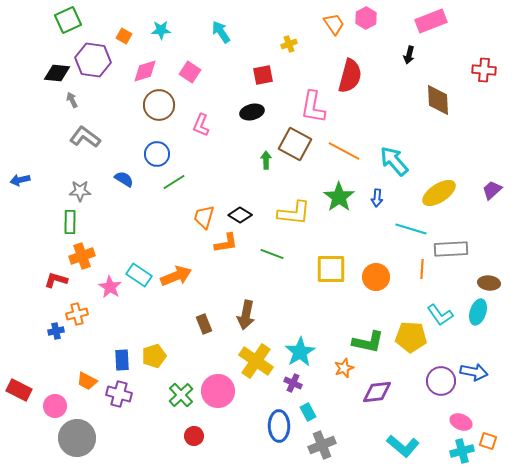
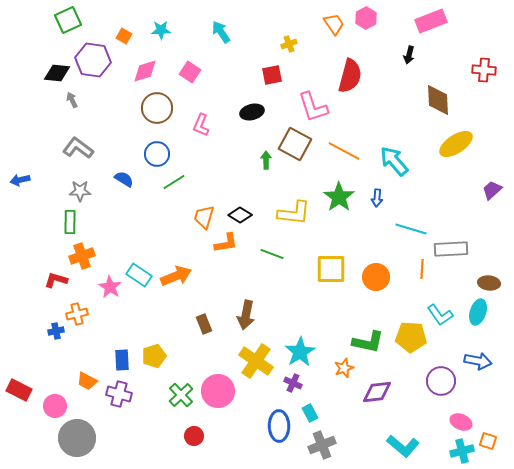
red square at (263, 75): moved 9 px right
brown circle at (159, 105): moved 2 px left, 3 px down
pink L-shape at (313, 107): rotated 28 degrees counterclockwise
gray L-shape at (85, 137): moved 7 px left, 11 px down
yellow ellipse at (439, 193): moved 17 px right, 49 px up
blue arrow at (474, 372): moved 4 px right, 11 px up
cyan rectangle at (308, 412): moved 2 px right, 1 px down
